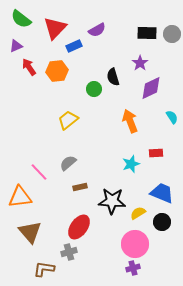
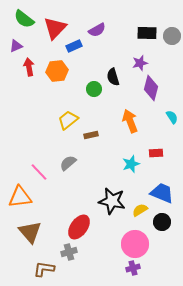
green semicircle: moved 3 px right
gray circle: moved 2 px down
purple star: rotated 21 degrees clockwise
red arrow: rotated 24 degrees clockwise
purple diamond: rotated 50 degrees counterclockwise
brown rectangle: moved 11 px right, 52 px up
black star: rotated 8 degrees clockwise
yellow semicircle: moved 2 px right, 3 px up
